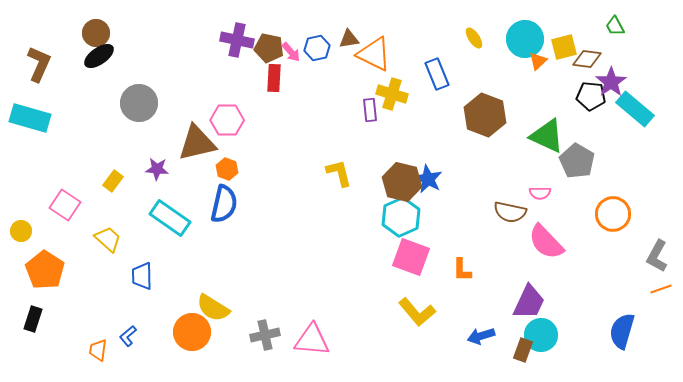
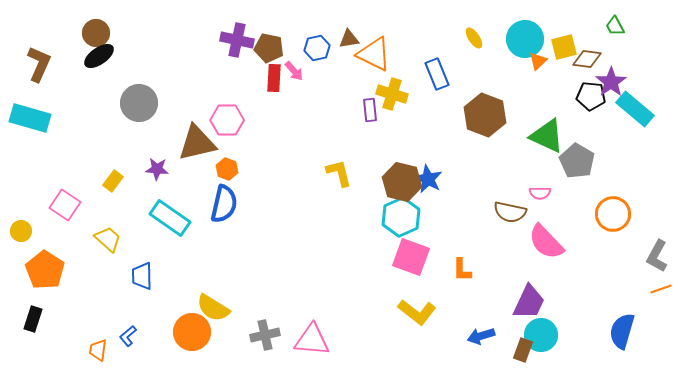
pink arrow at (291, 52): moved 3 px right, 19 px down
yellow L-shape at (417, 312): rotated 12 degrees counterclockwise
